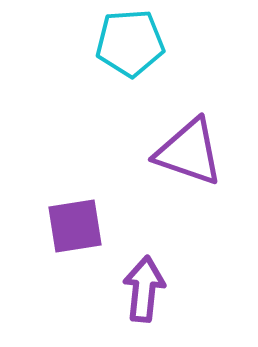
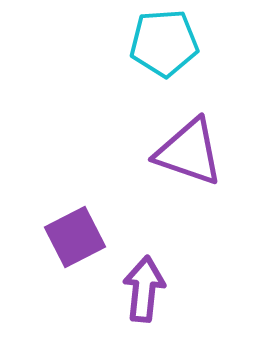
cyan pentagon: moved 34 px right
purple square: moved 11 px down; rotated 18 degrees counterclockwise
